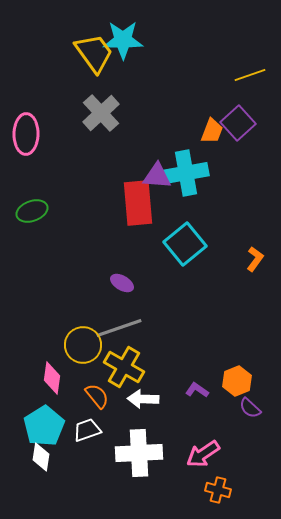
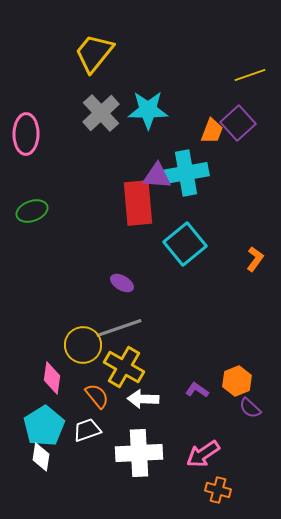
cyan star: moved 25 px right, 70 px down
yellow trapezoid: rotated 105 degrees counterclockwise
